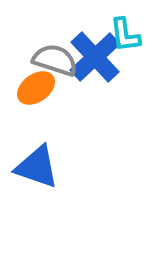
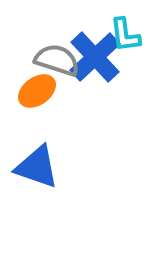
gray semicircle: moved 2 px right
orange ellipse: moved 1 px right, 3 px down
